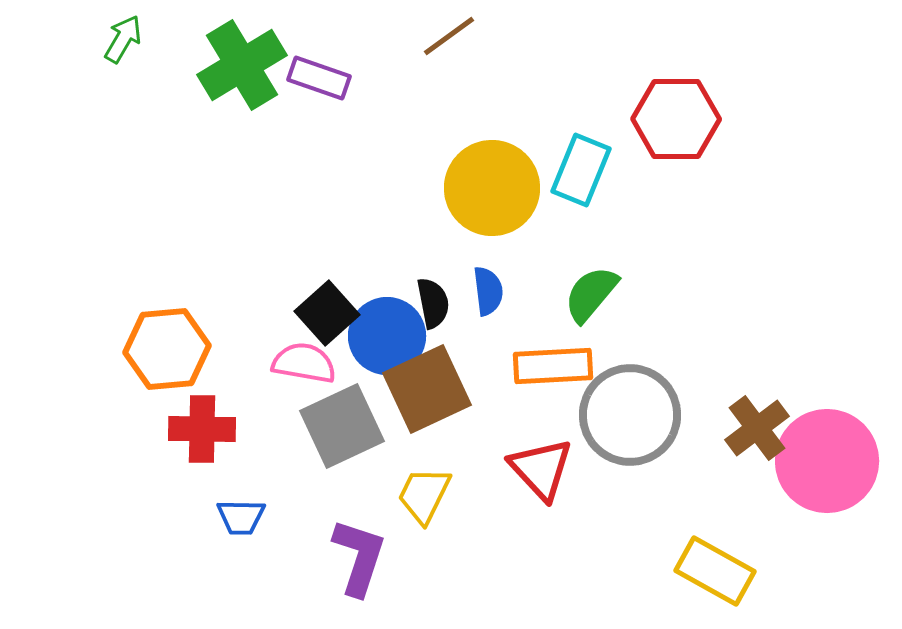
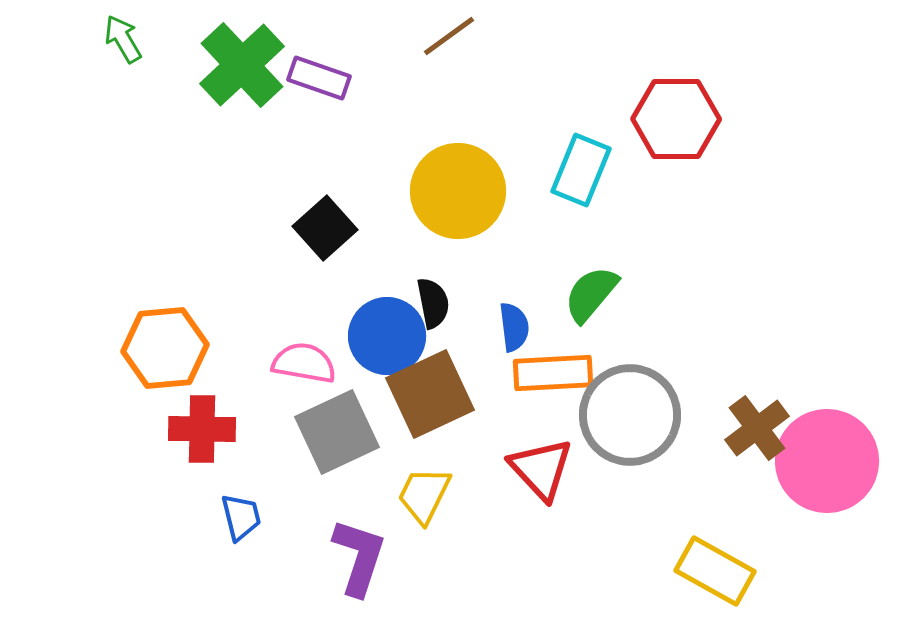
green arrow: rotated 60 degrees counterclockwise
green cross: rotated 12 degrees counterclockwise
yellow circle: moved 34 px left, 3 px down
blue semicircle: moved 26 px right, 36 px down
black square: moved 2 px left, 85 px up
orange hexagon: moved 2 px left, 1 px up
orange rectangle: moved 7 px down
brown square: moved 3 px right, 5 px down
gray square: moved 5 px left, 6 px down
blue trapezoid: rotated 105 degrees counterclockwise
